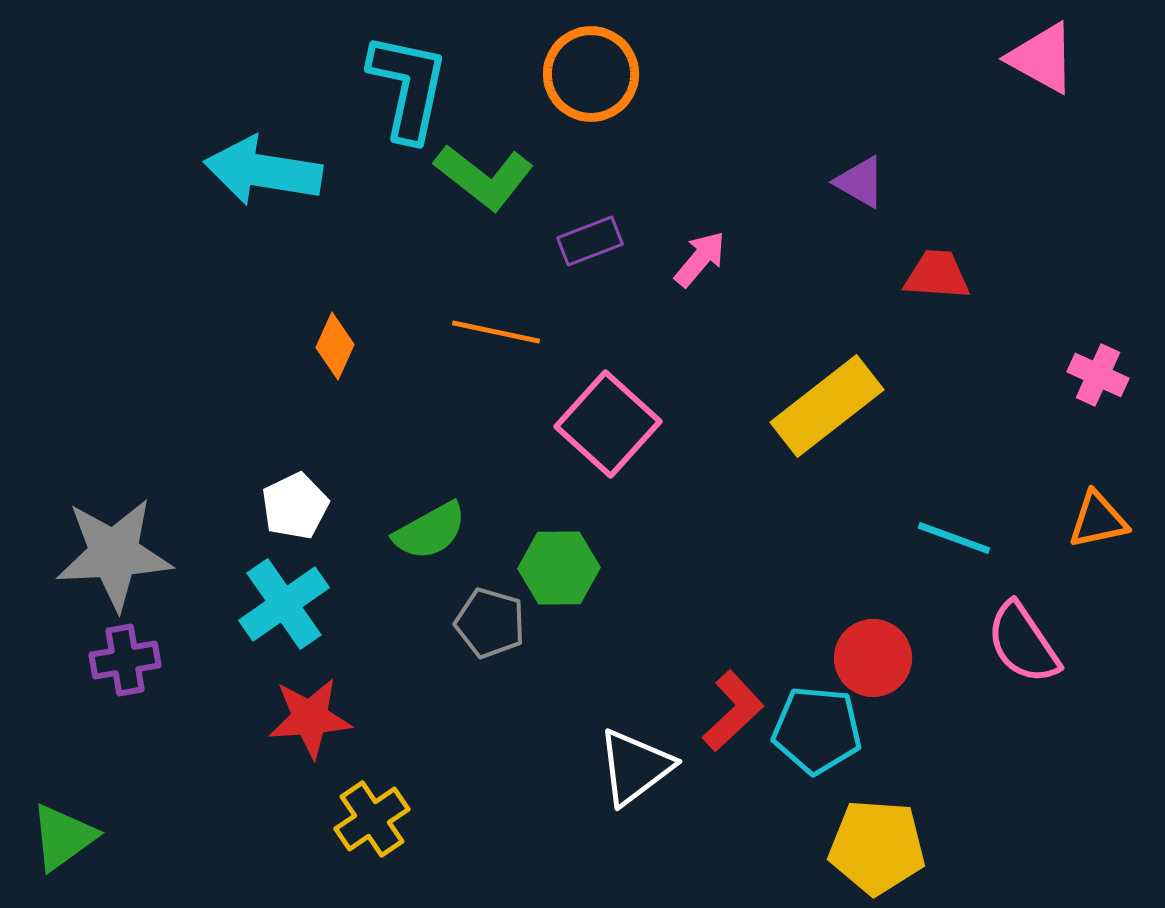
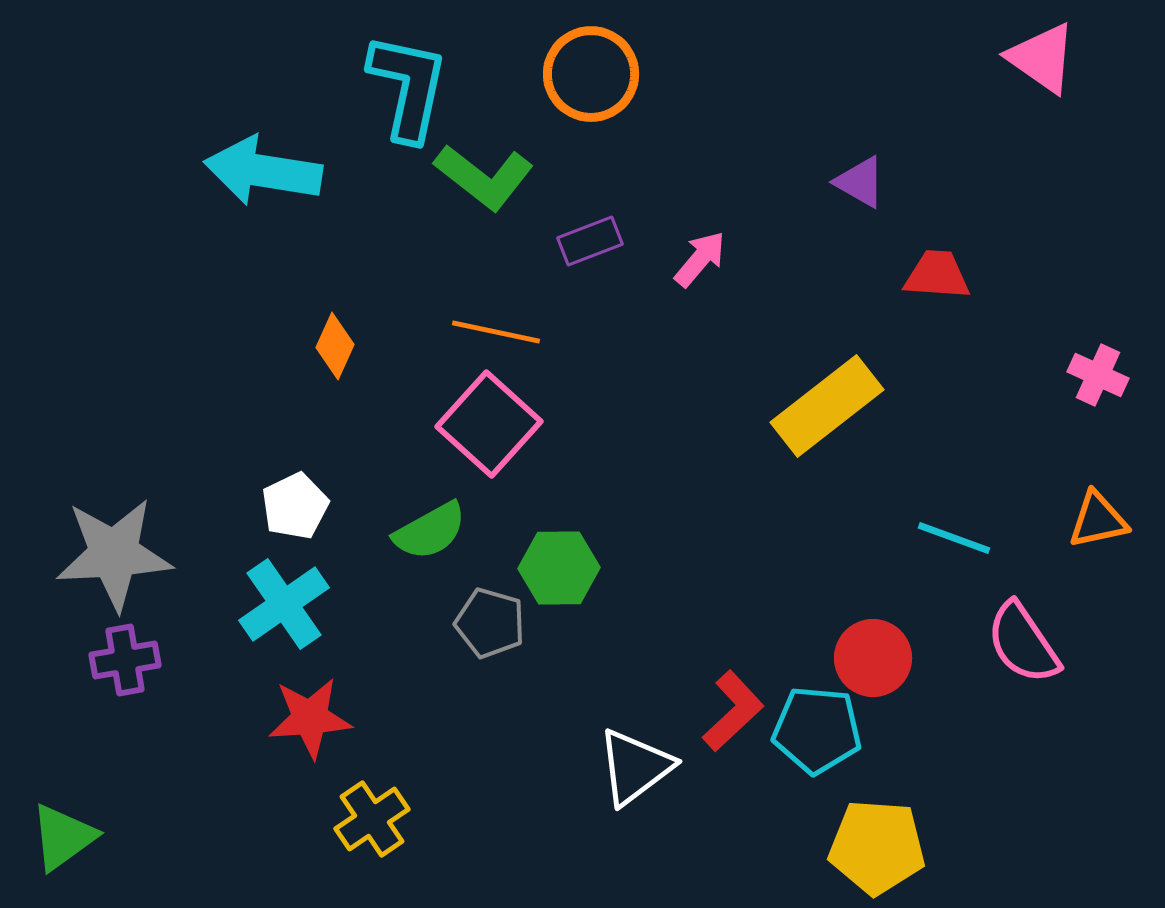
pink triangle: rotated 6 degrees clockwise
pink square: moved 119 px left
